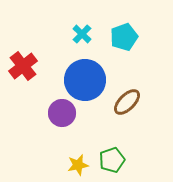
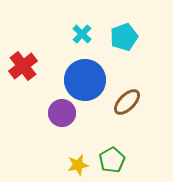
green pentagon: rotated 10 degrees counterclockwise
